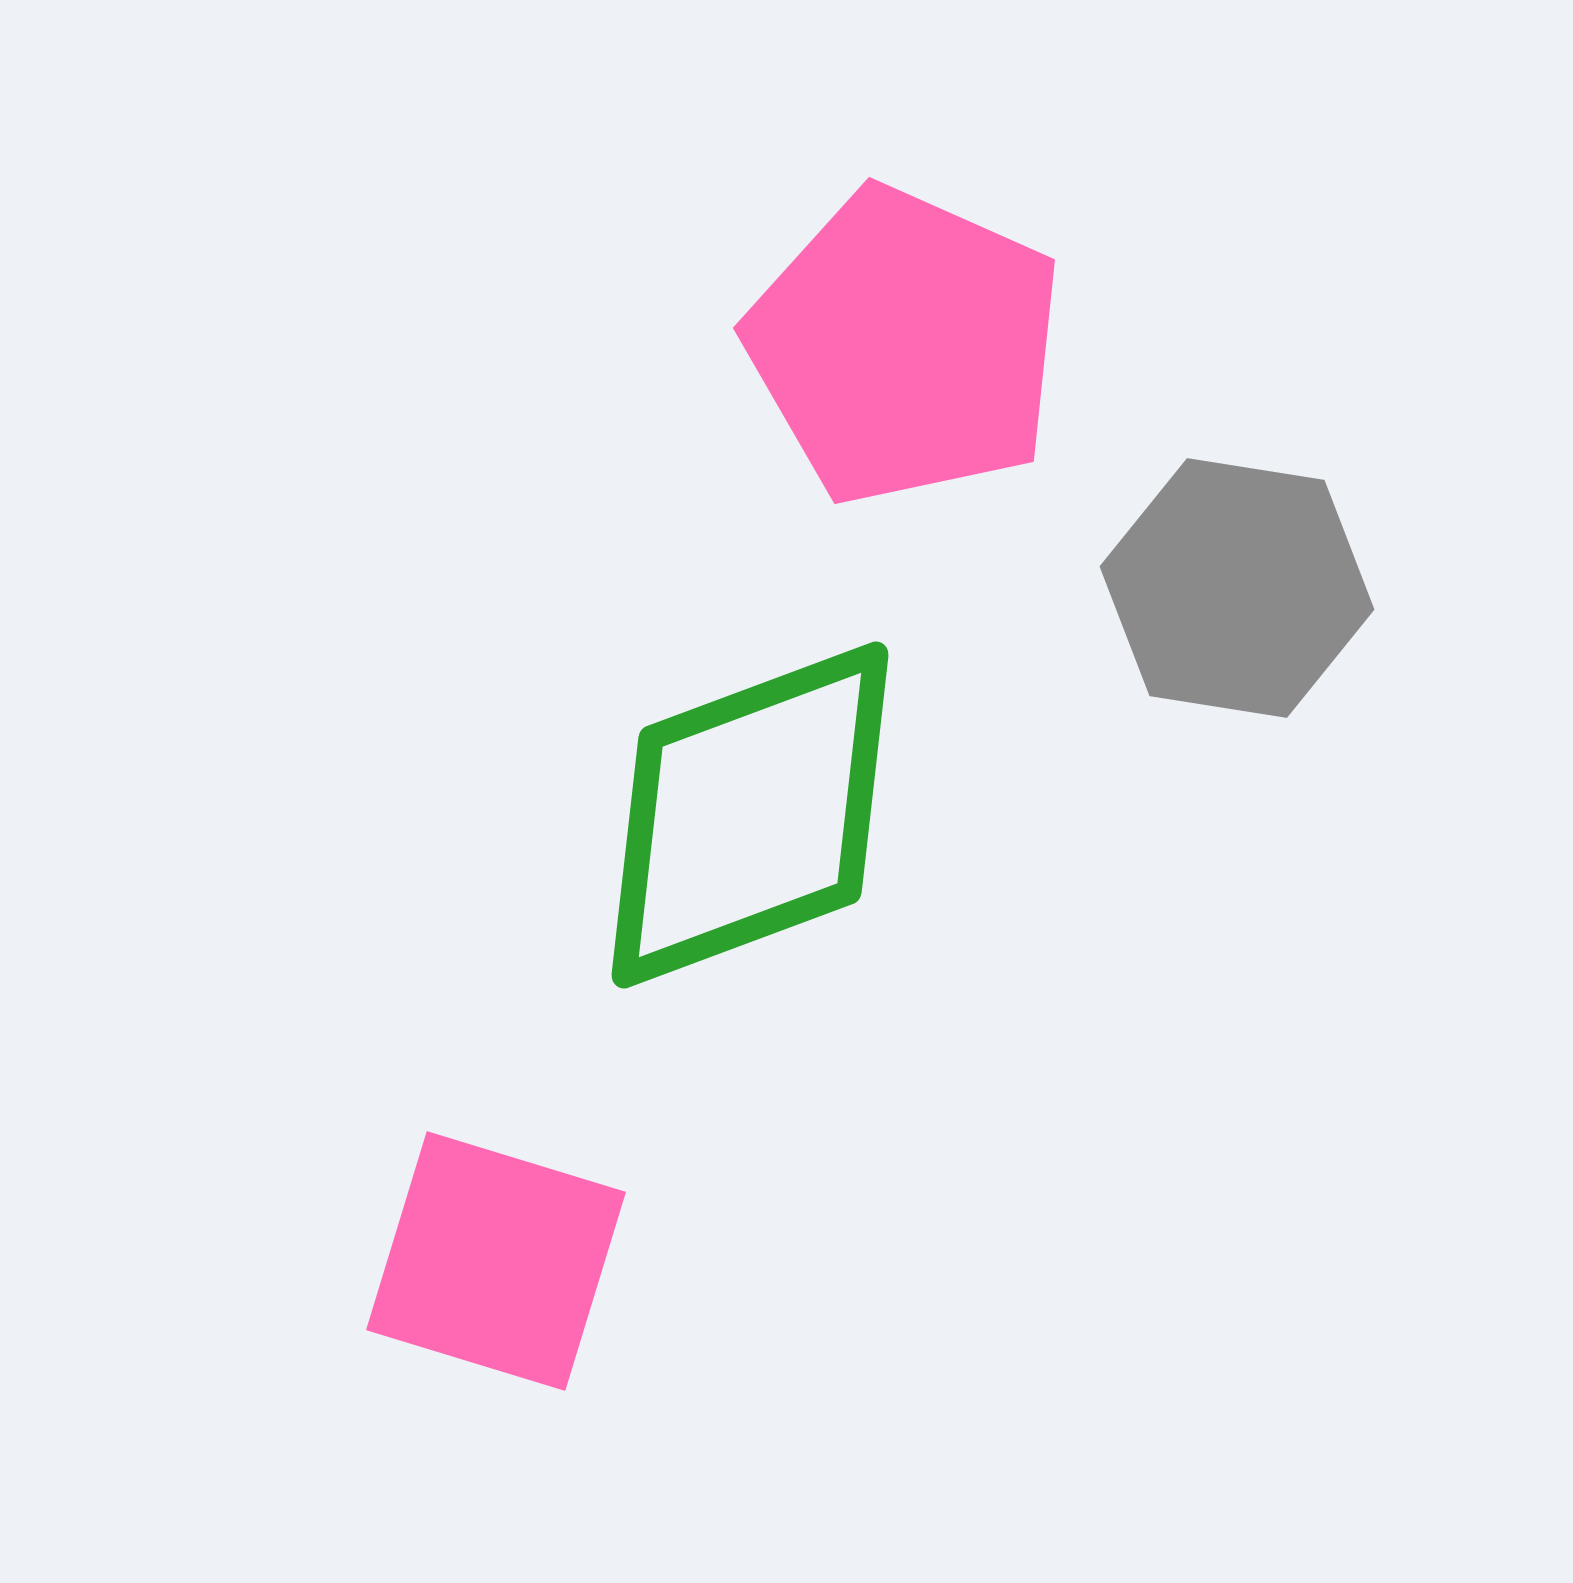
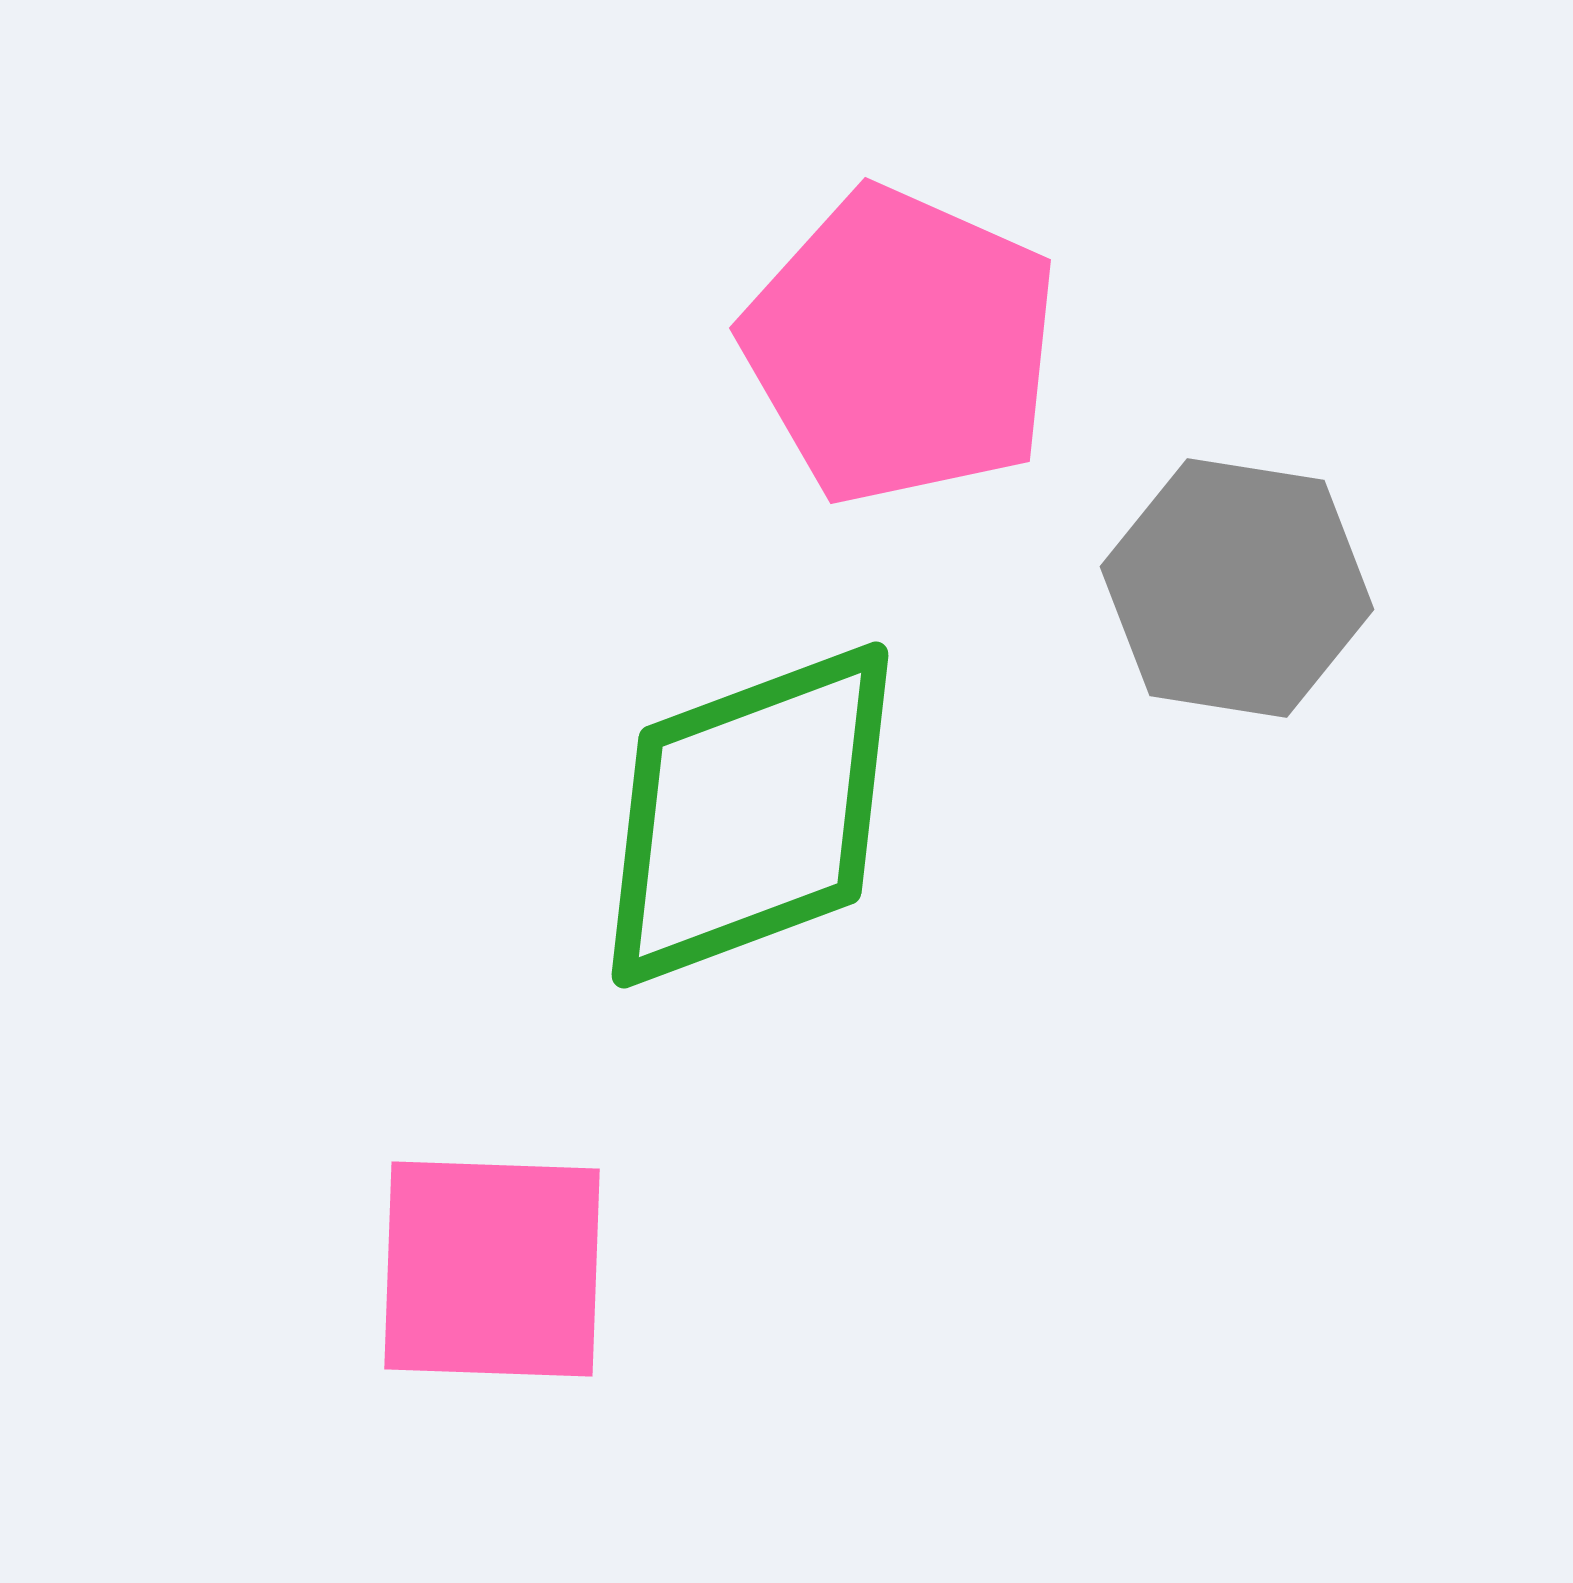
pink pentagon: moved 4 px left
pink square: moved 4 px left, 8 px down; rotated 15 degrees counterclockwise
